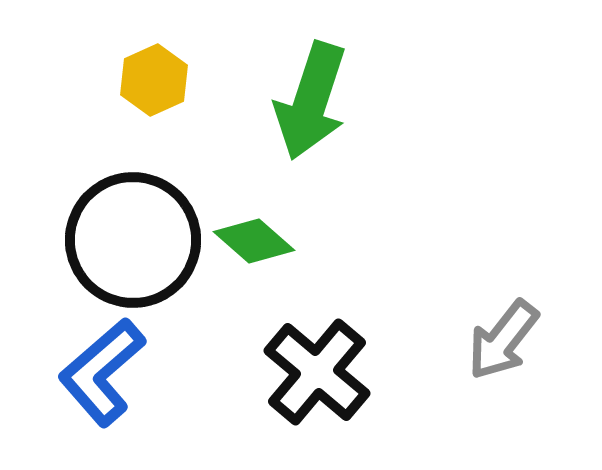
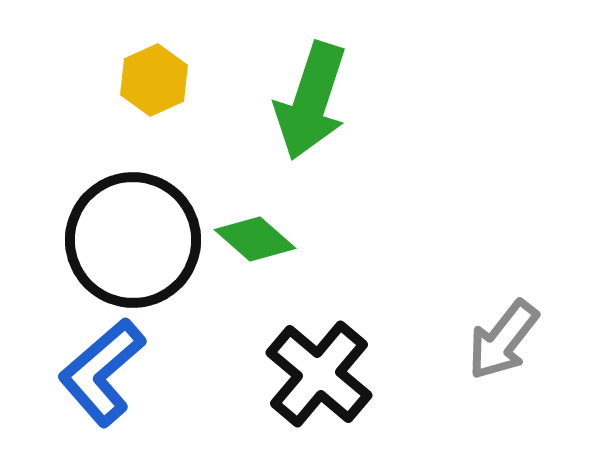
green diamond: moved 1 px right, 2 px up
black cross: moved 2 px right, 2 px down
